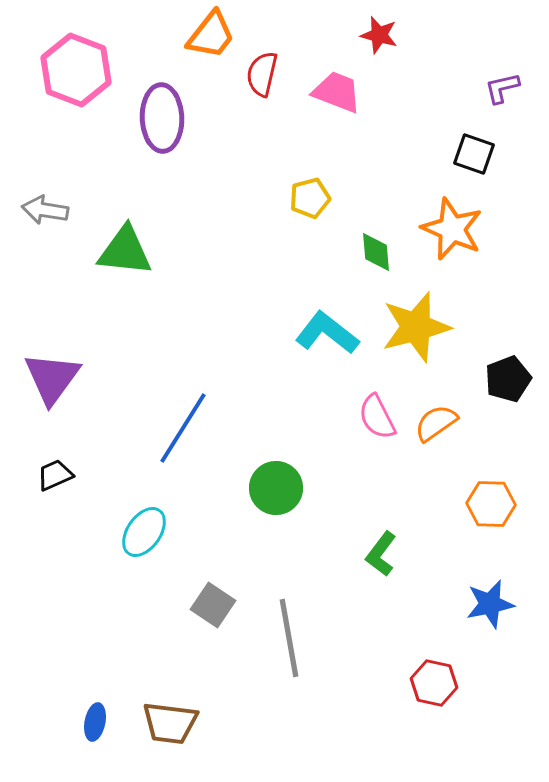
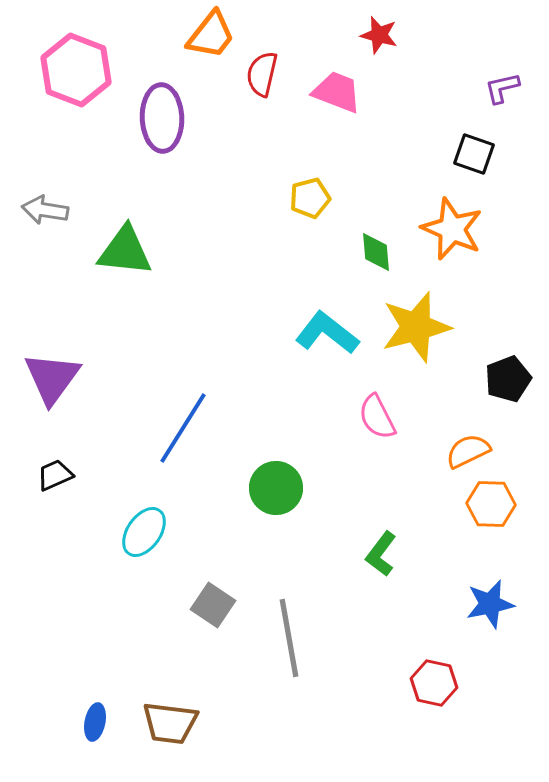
orange semicircle: moved 32 px right, 28 px down; rotated 9 degrees clockwise
